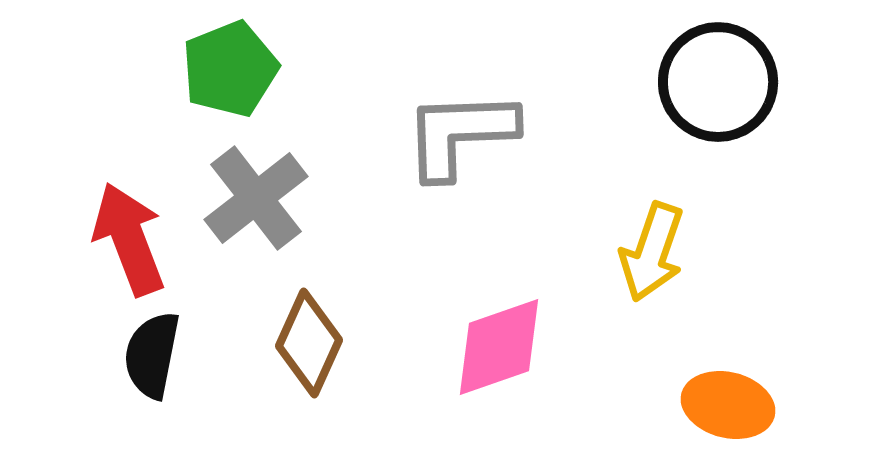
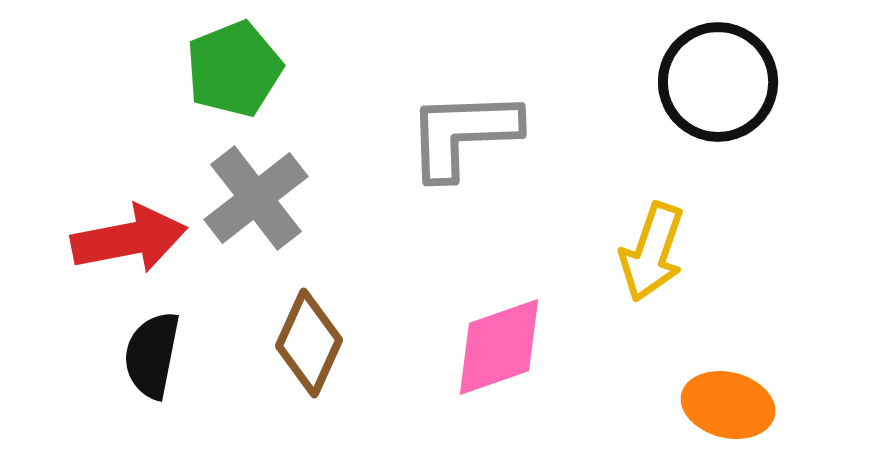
green pentagon: moved 4 px right
gray L-shape: moved 3 px right
red arrow: rotated 100 degrees clockwise
